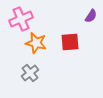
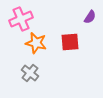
purple semicircle: moved 1 px left, 1 px down
gray cross: rotated 12 degrees counterclockwise
